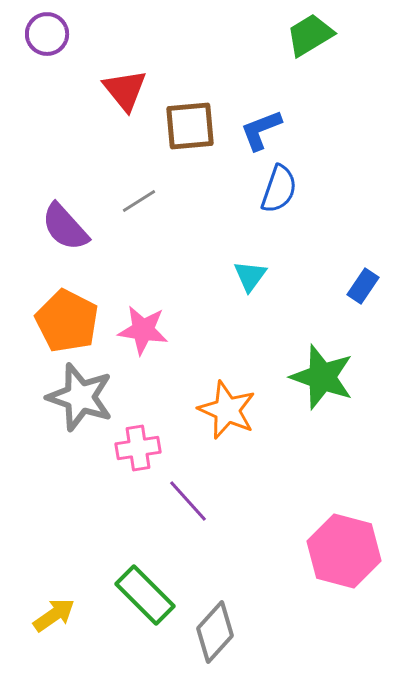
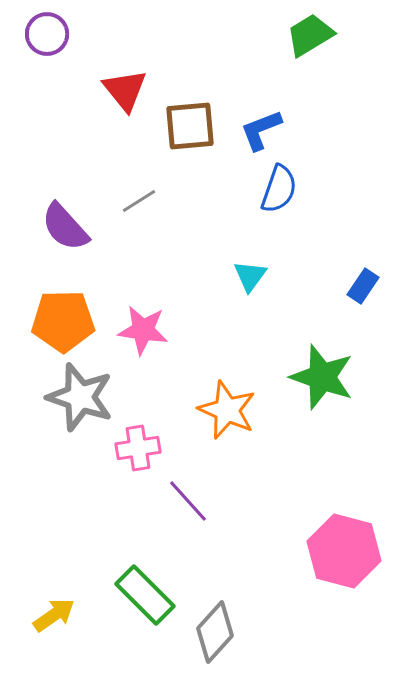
orange pentagon: moved 4 px left; rotated 28 degrees counterclockwise
